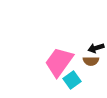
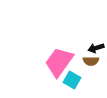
cyan square: rotated 24 degrees counterclockwise
